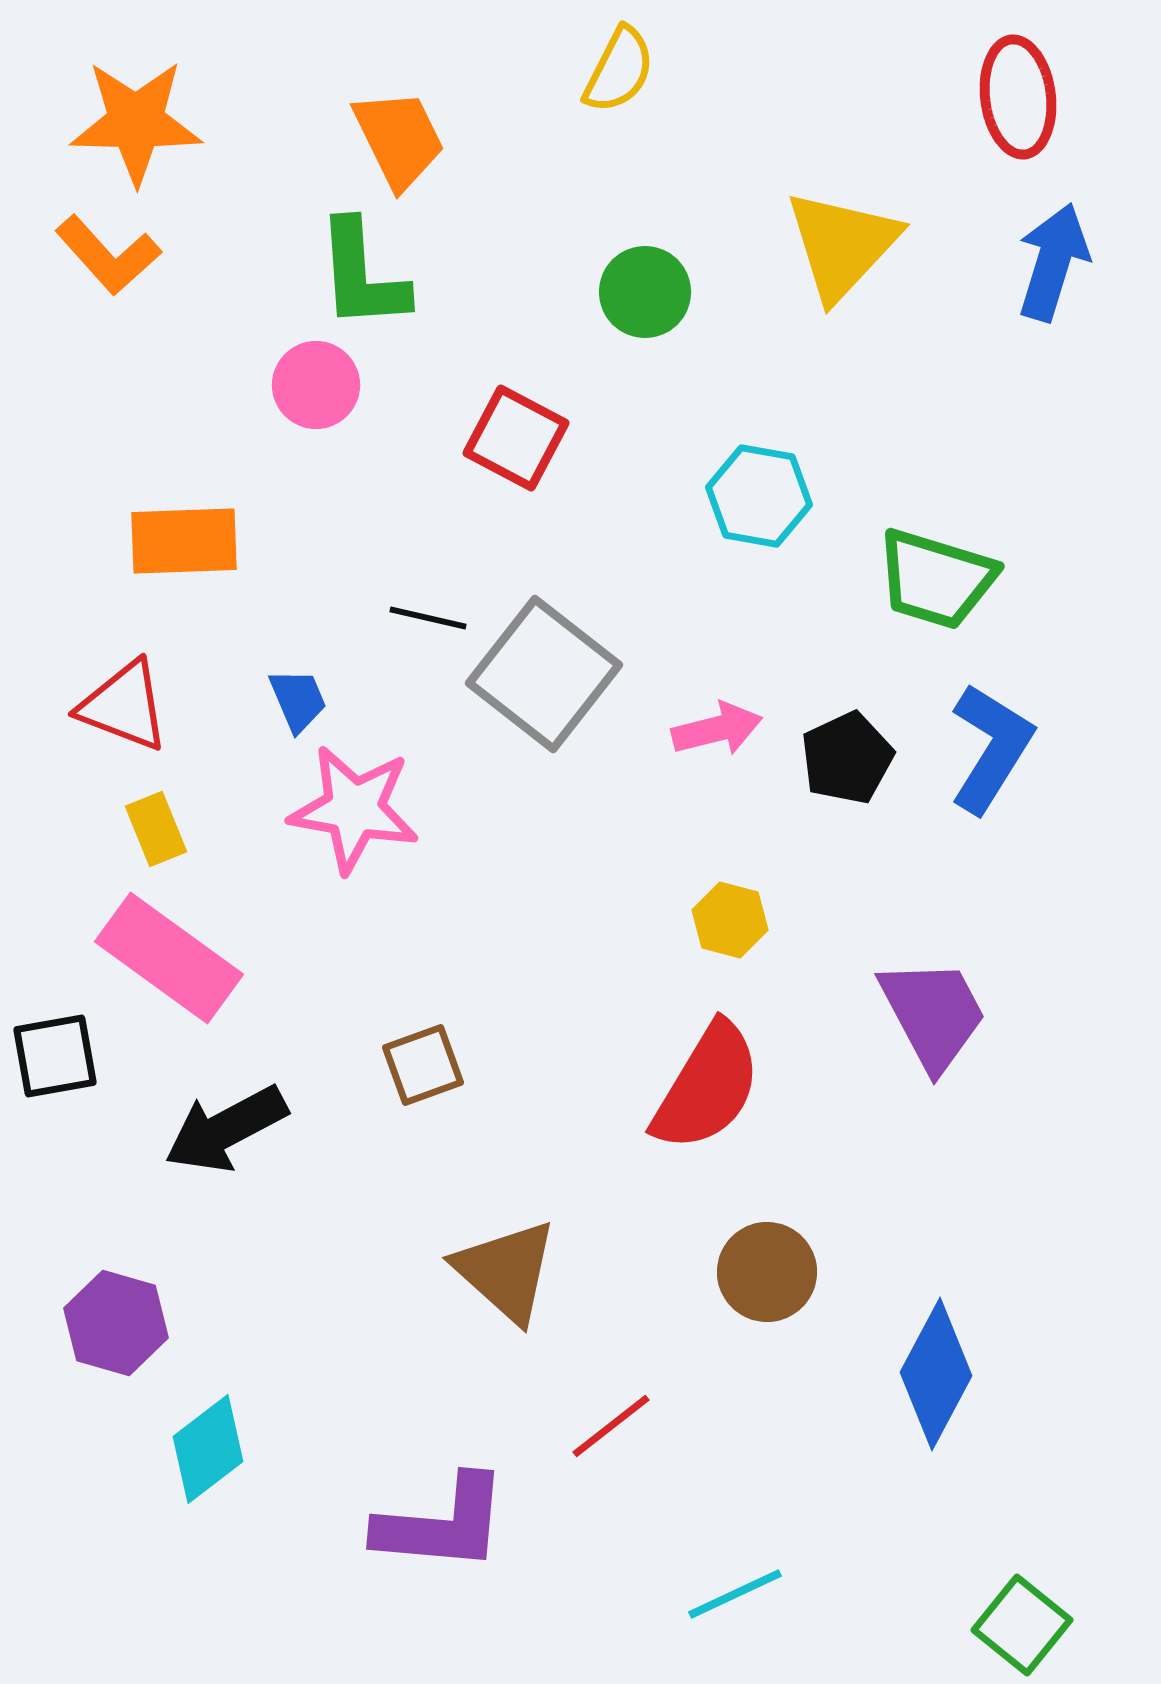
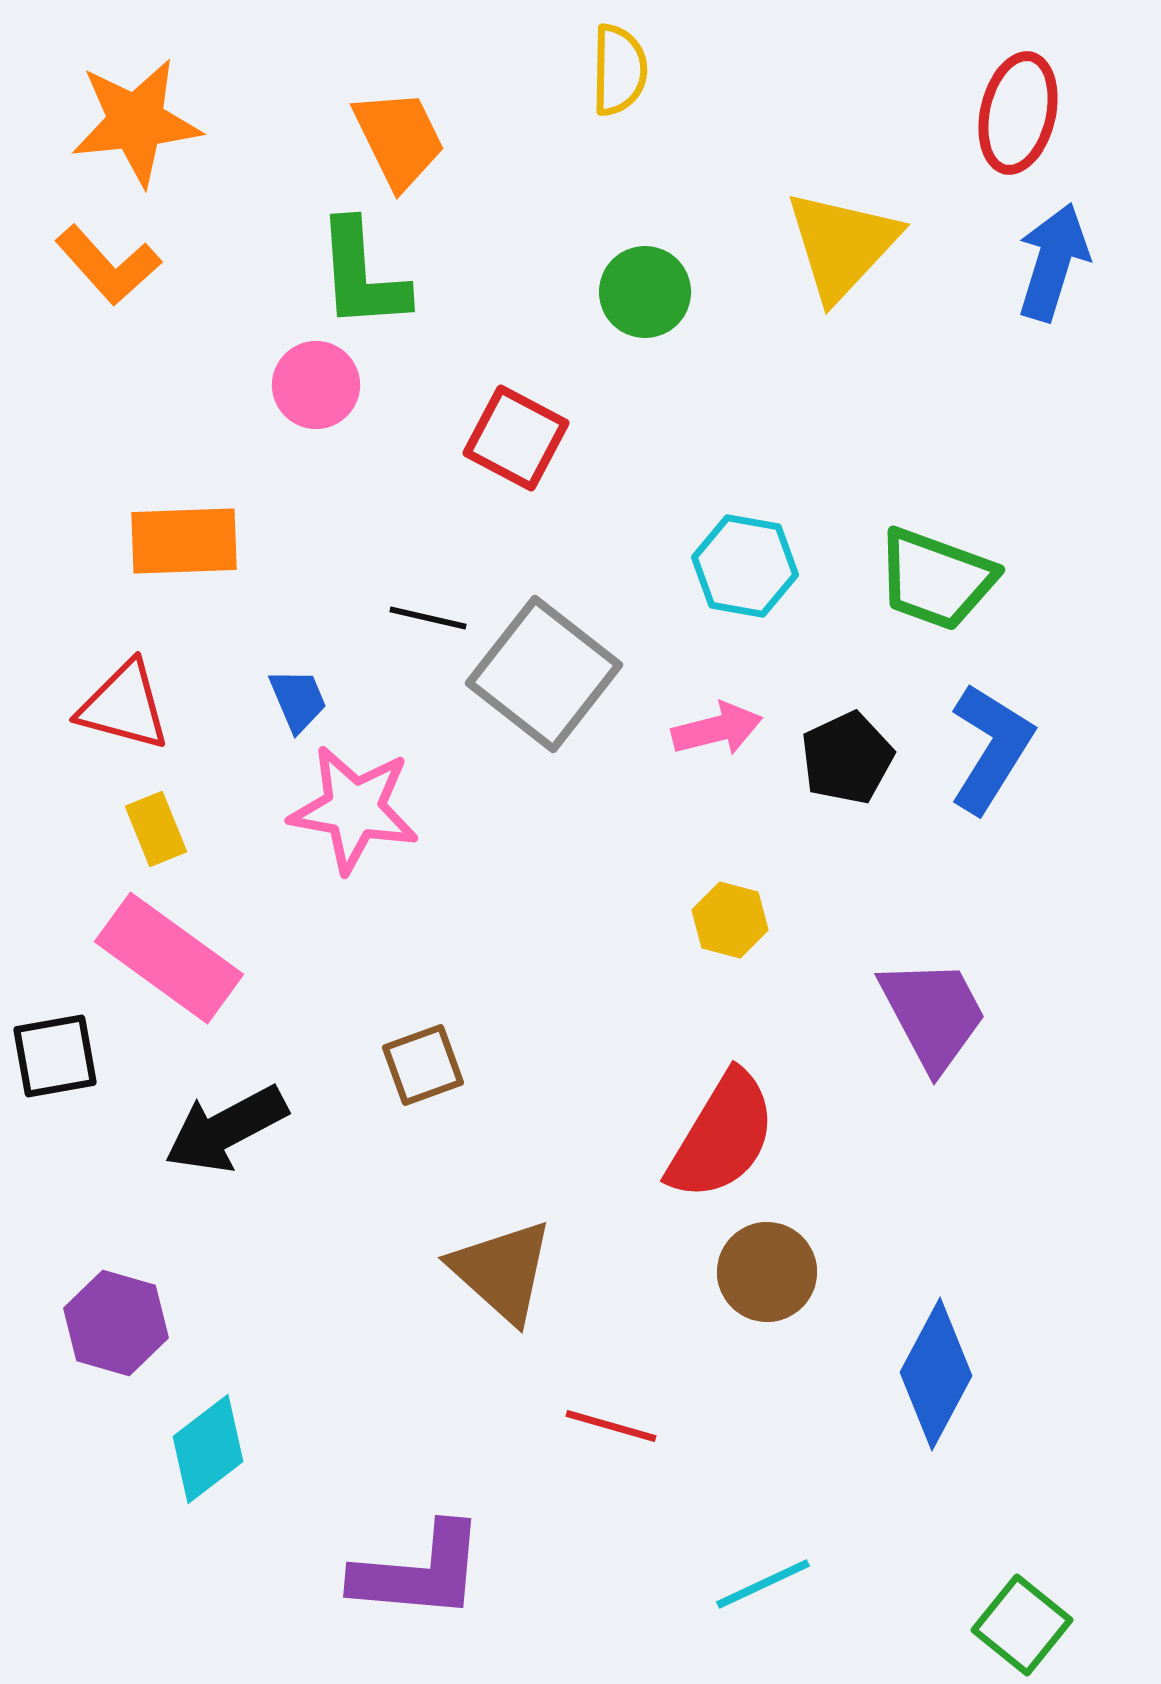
yellow semicircle: rotated 26 degrees counterclockwise
red ellipse: moved 16 px down; rotated 20 degrees clockwise
orange star: rotated 7 degrees counterclockwise
orange L-shape: moved 10 px down
cyan hexagon: moved 14 px left, 70 px down
green trapezoid: rotated 3 degrees clockwise
red triangle: rotated 6 degrees counterclockwise
red semicircle: moved 15 px right, 49 px down
brown triangle: moved 4 px left
red line: rotated 54 degrees clockwise
purple L-shape: moved 23 px left, 48 px down
cyan line: moved 28 px right, 10 px up
